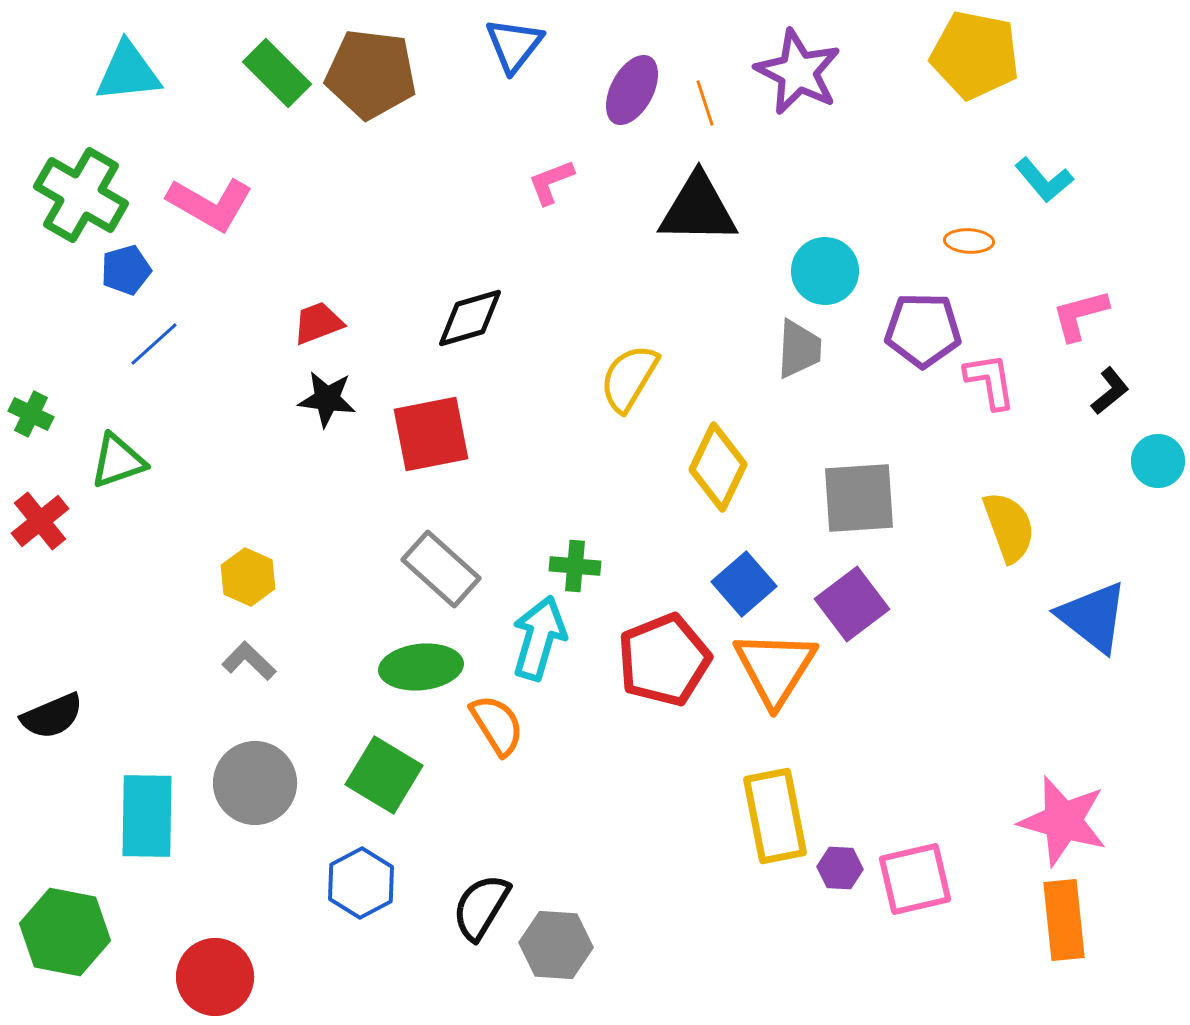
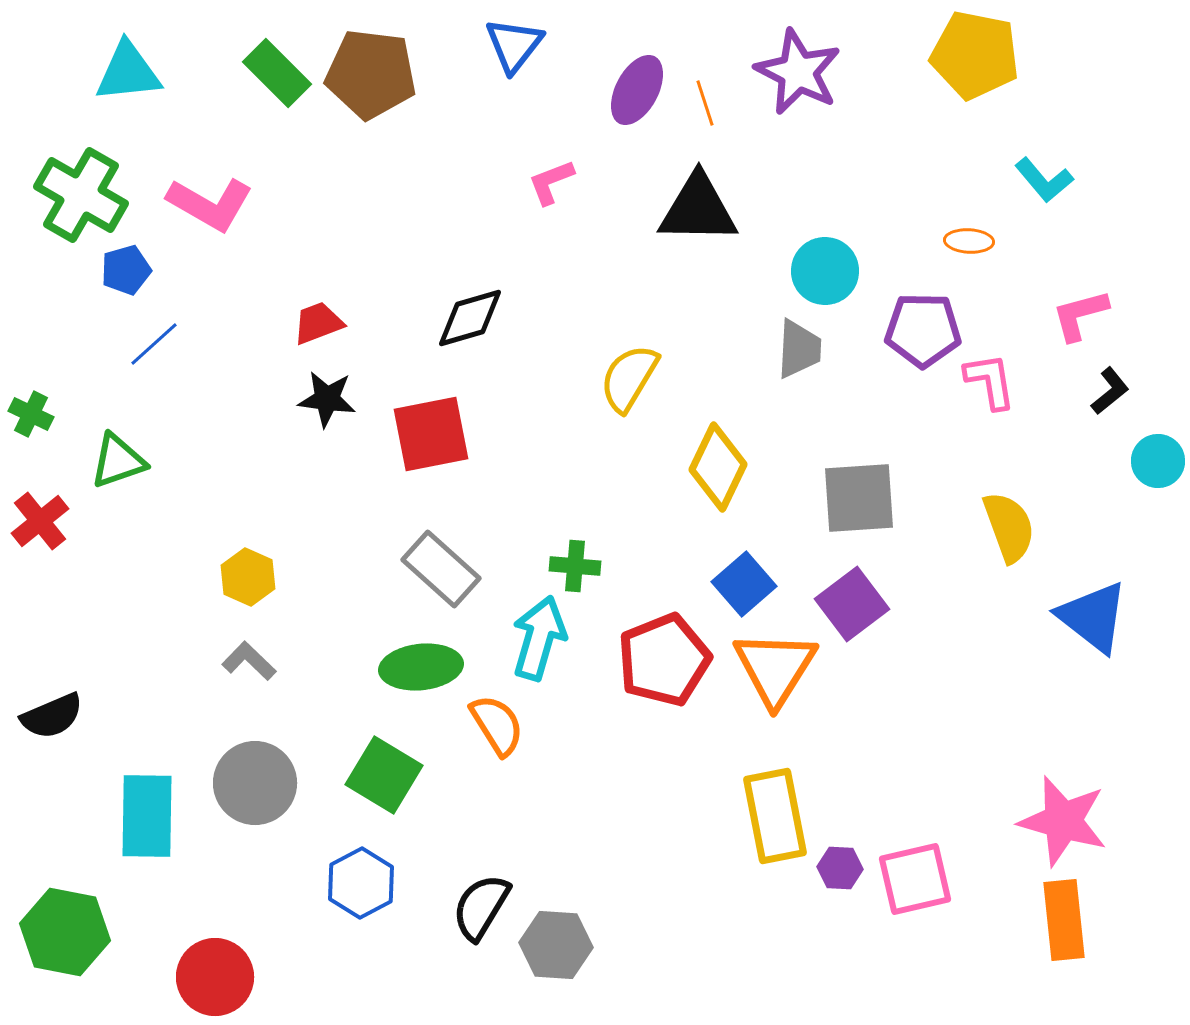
purple ellipse at (632, 90): moved 5 px right
